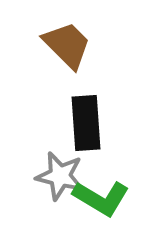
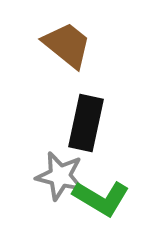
brown trapezoid: rotated 6 degrees counterclockwise
black rectangle: rotated 16 degrees clockwise
